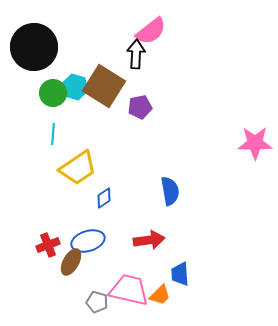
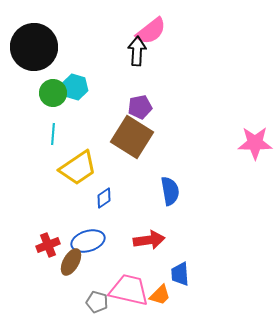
black arrow: moved 1 px right, 3 px up
brown square: moved 28 px right, 51 px down
